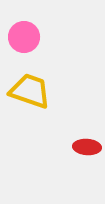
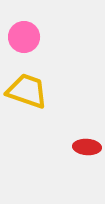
yellow trapezoid: moved 3 px left
